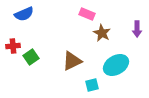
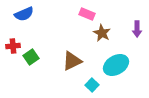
cyan square: rotated 32 degrees counterclockwise
